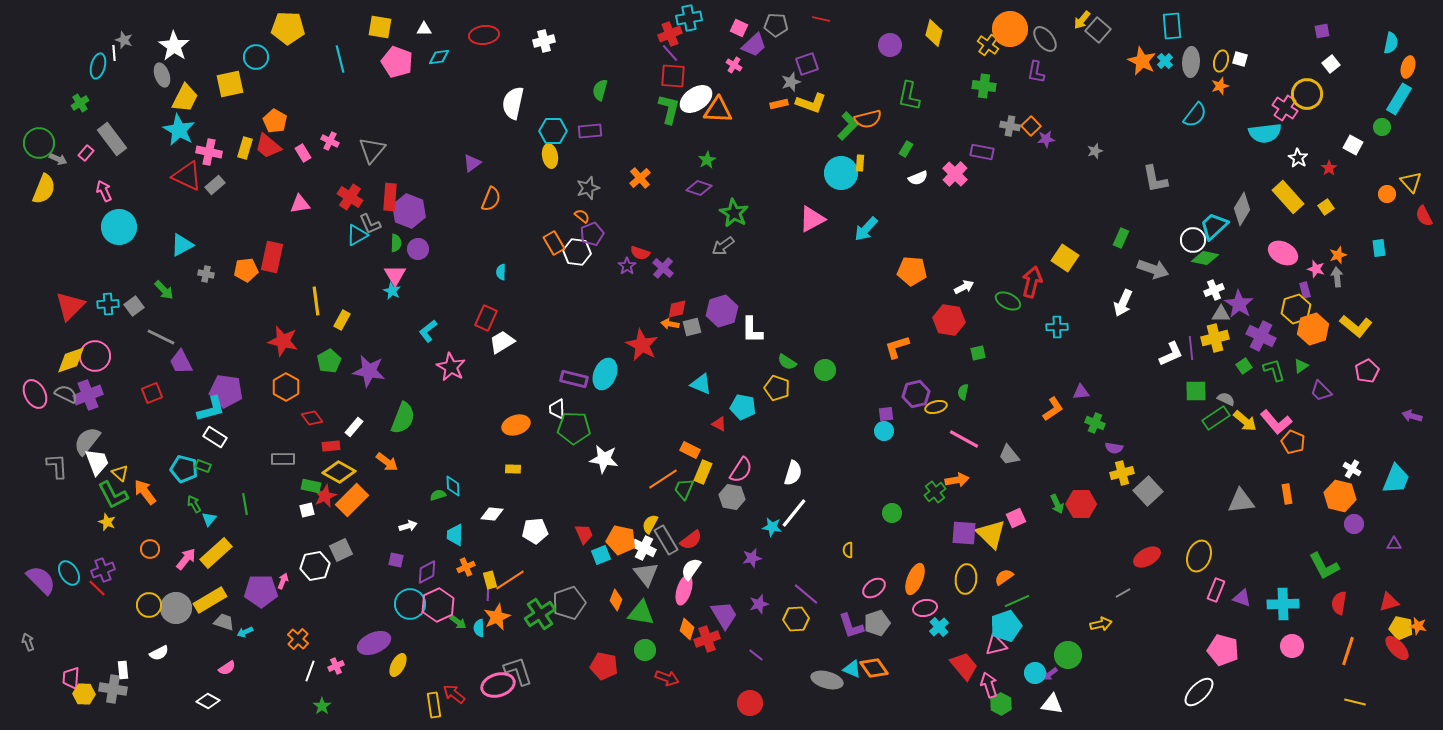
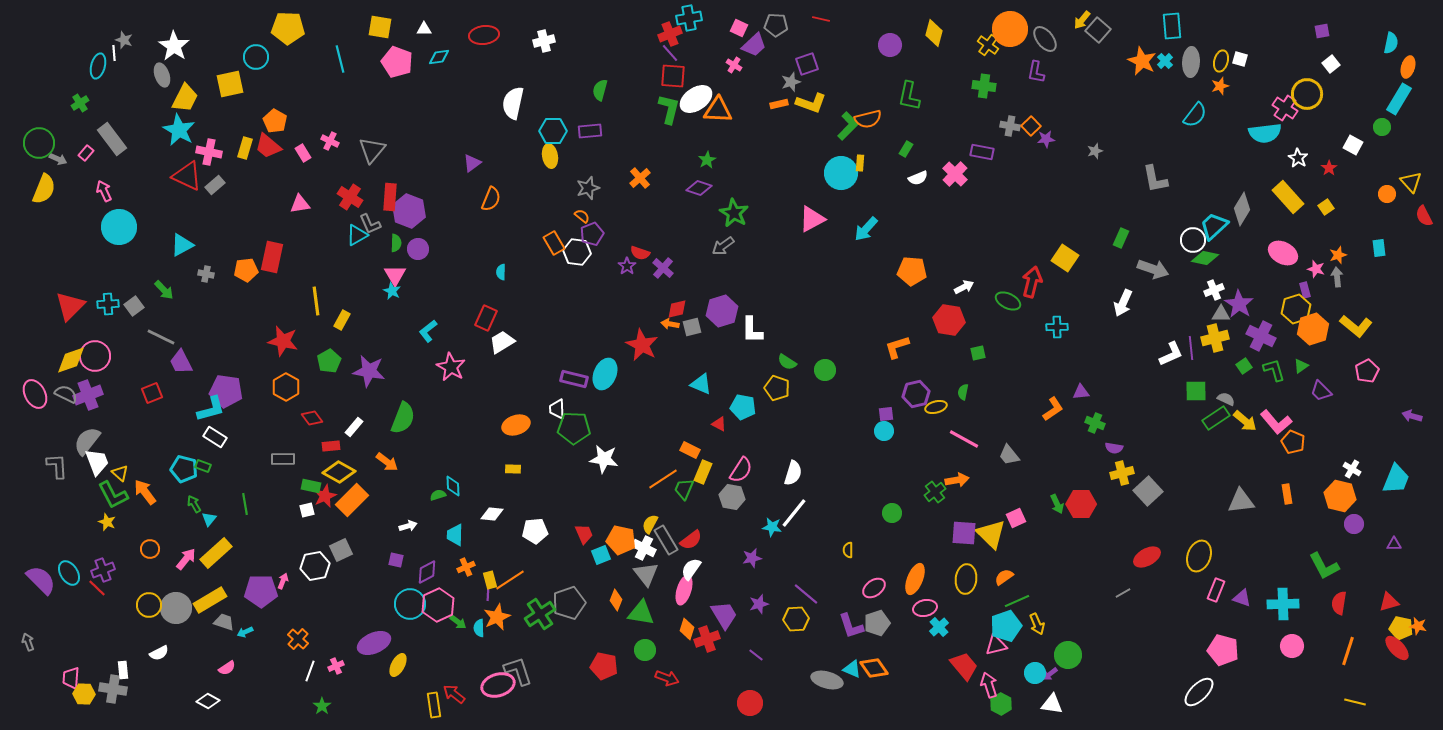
yellow arrow at (1101, 624): moved 64 px left; rotated 80 degrees clockwise
